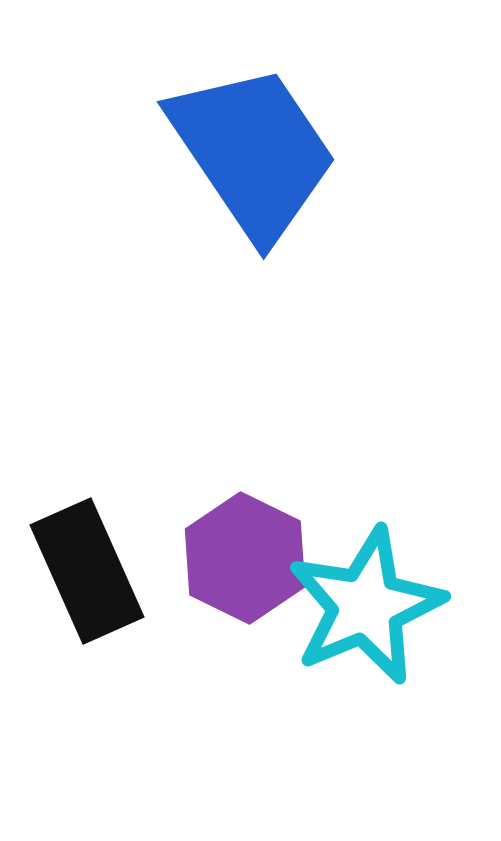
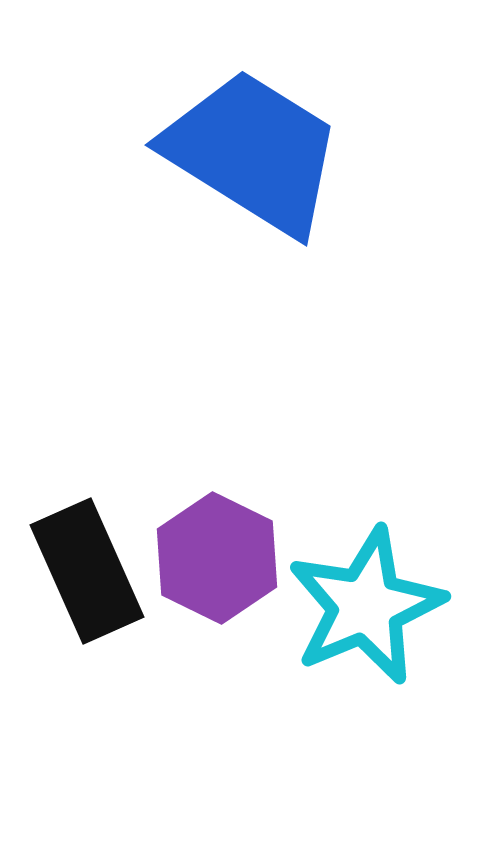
blue trapezoid: rotated 24 degrees counterclockwise
purple hexagon: moved 28 px left
